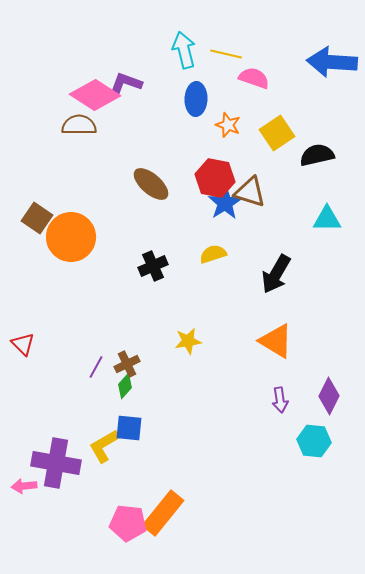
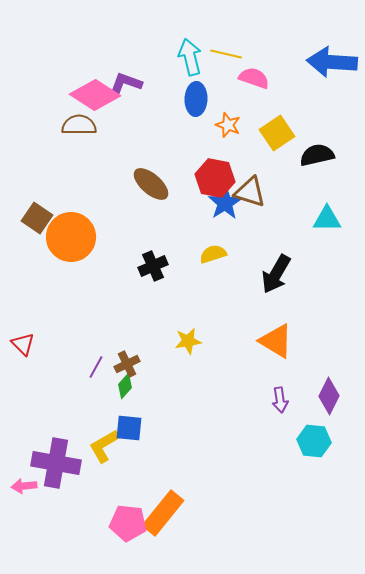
cyan arrow: moved 6 px right, 7 px down
